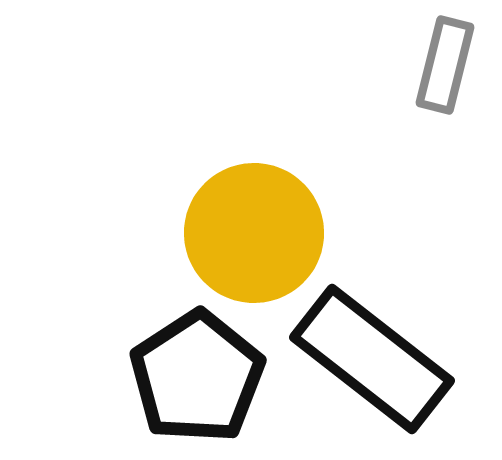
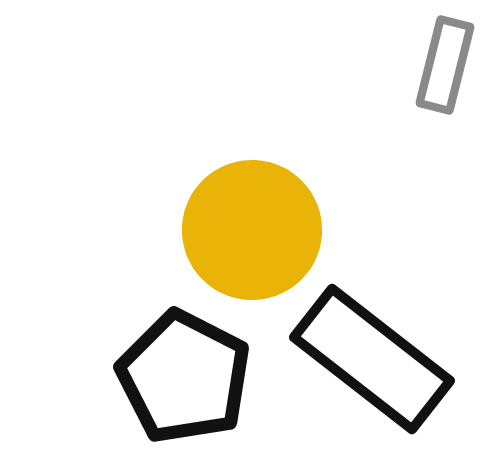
yellow circle: moved 2 px left, 3 px up
black pentagon: moved 13 px left; rotated 12 degrees counterclockwise
